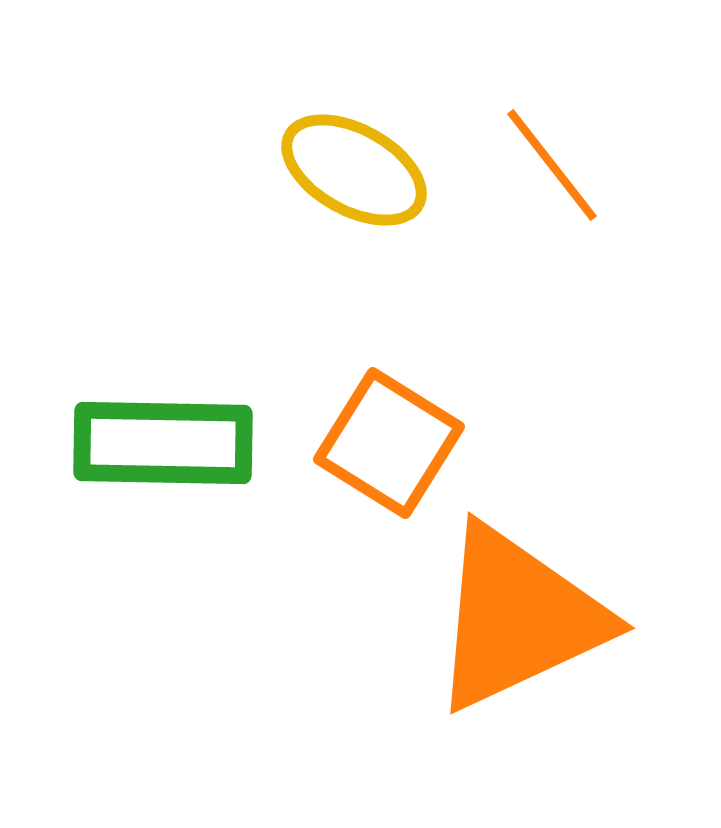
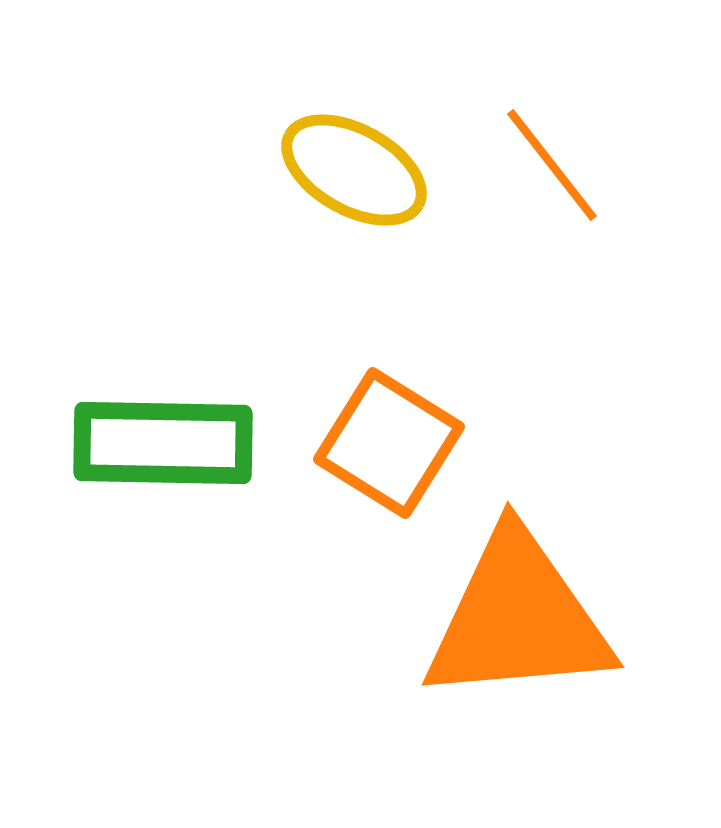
orange triangle: rotated 20 degrees clockwise
